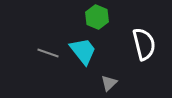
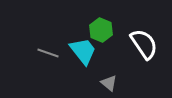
green hexagon: moved 4 px right, 13 px down
white semicircle: rotated 20 degrees counterclockwise
gray triangle: rotated 36 degrees counterclockwise
